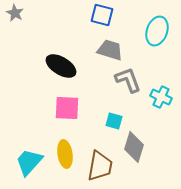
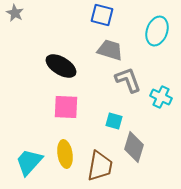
pink square: moved 1 px left, 1 px up
